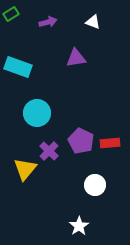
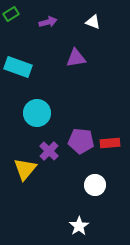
purple pentagon: rotated 20 degrees counterclockwise
